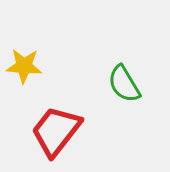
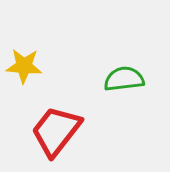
green semicircle: moved 5 px up; rotated 114 degrees clockwise
